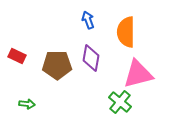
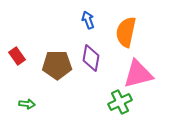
orange semicircle: rotated 12 degrees clockwise
red rectangle: rotated 30 degrees clockwise
green cross: rotated 25 degrees clockwise
